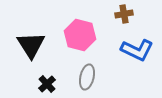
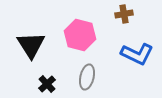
blue L-shape: moved 4 px down
